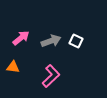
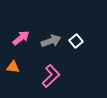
white square: rotated 24 degrees clockwise
